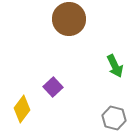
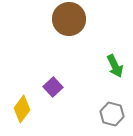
gray hexagon: moved 2 px left, 4 px up
